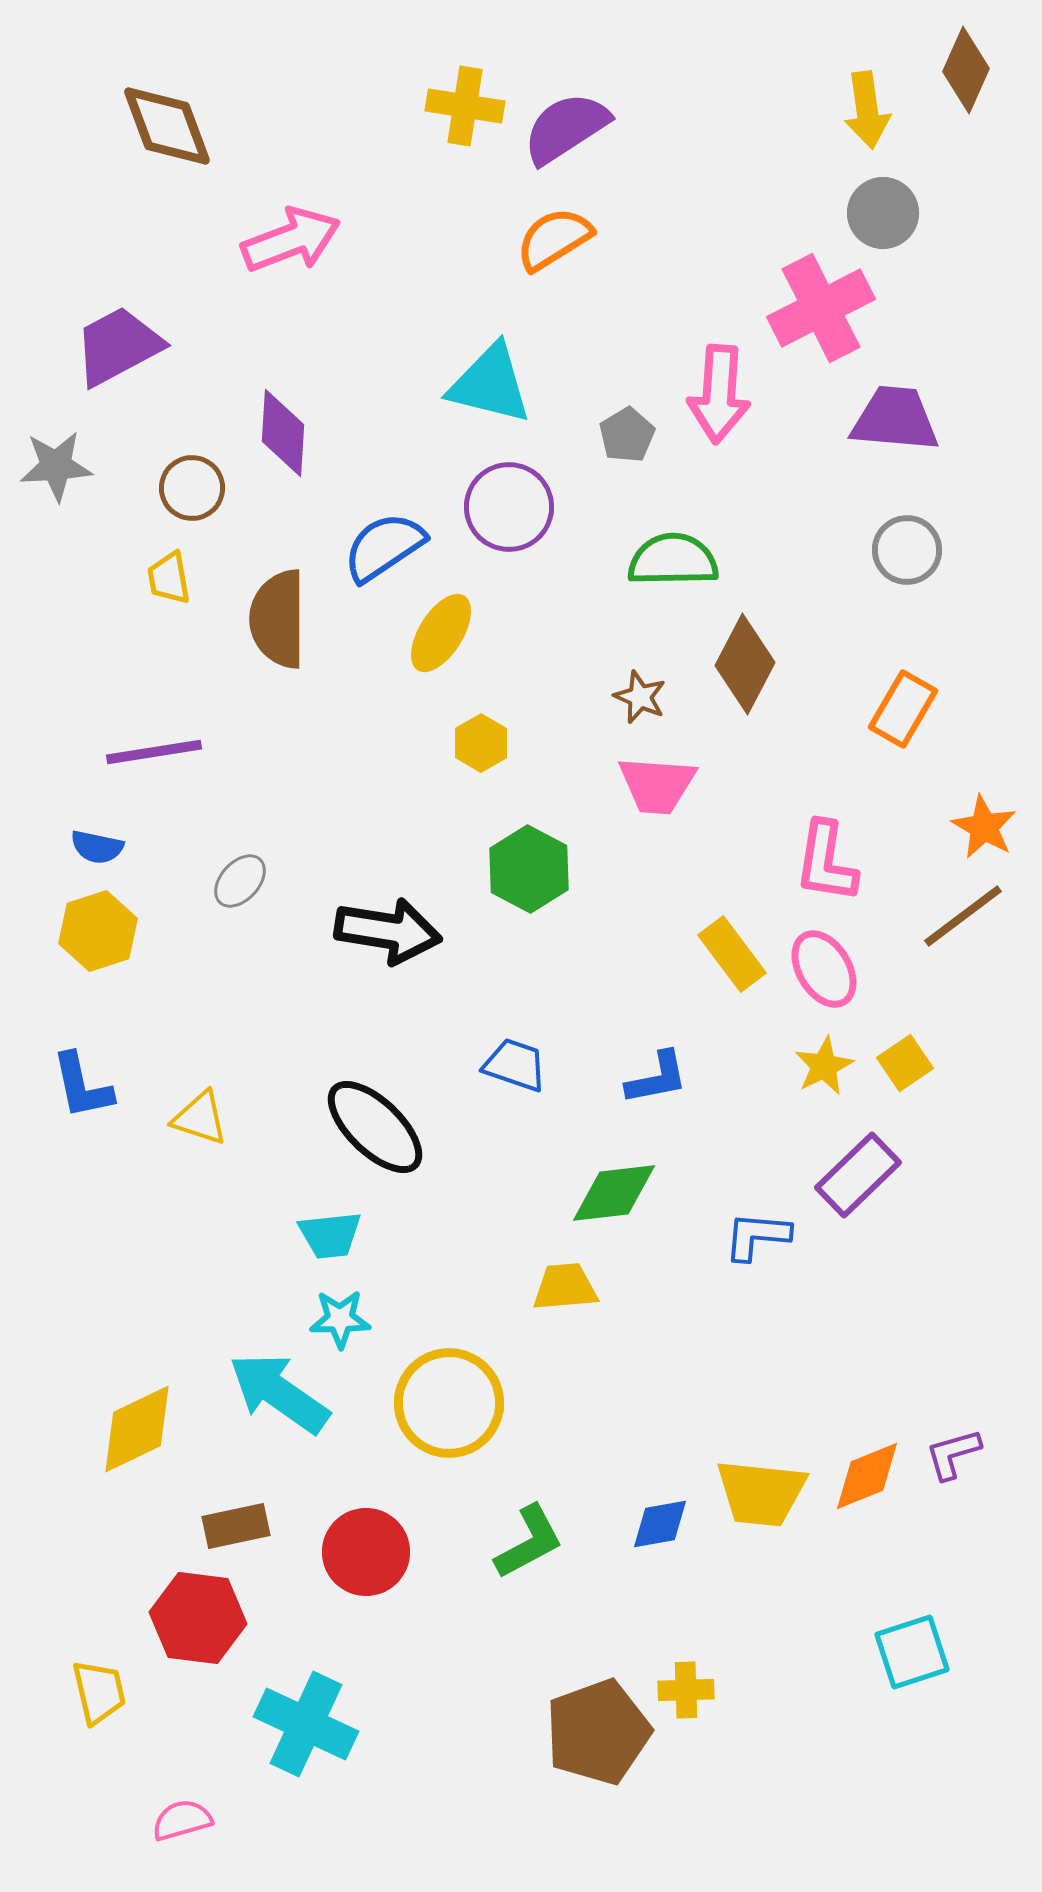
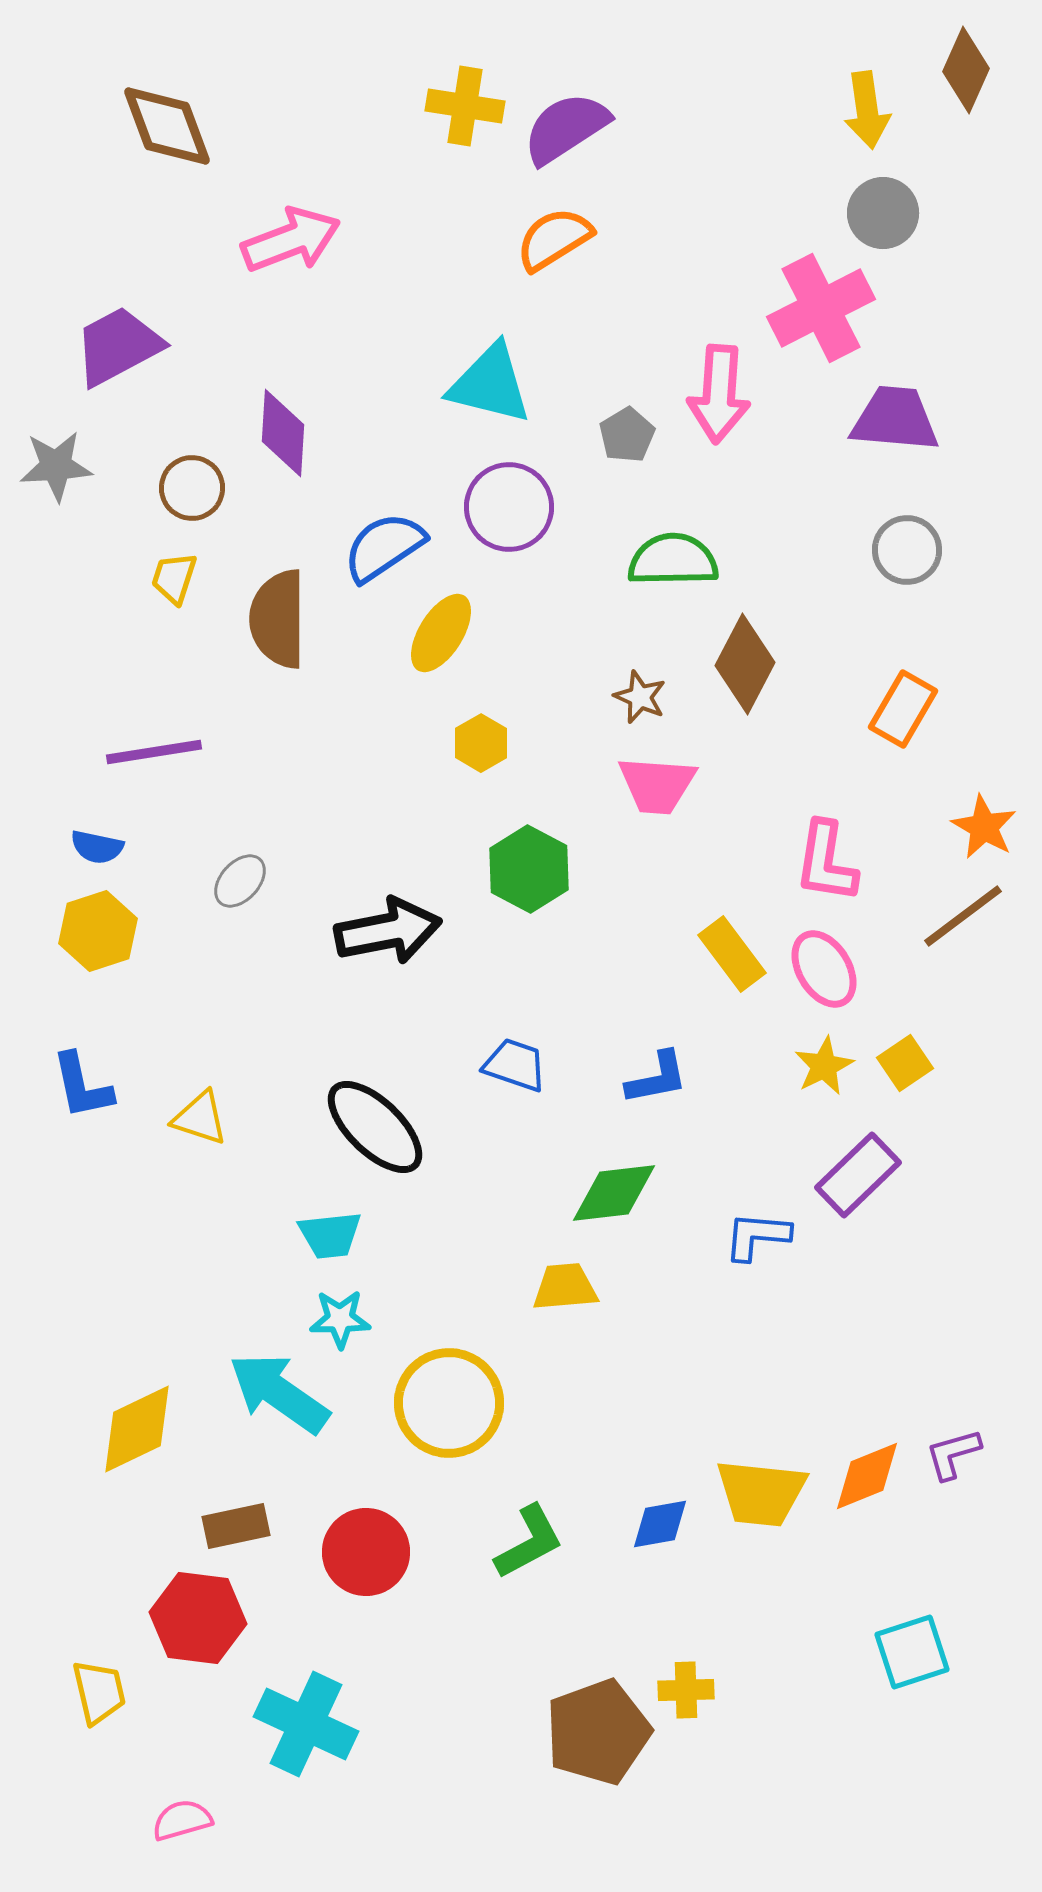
yellow trapezoid at (169, 578): moved 5 px right; rotated 28 degrees clockwise
black arrow at (388, 931): rotated 20 degrees counterclockwise
